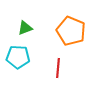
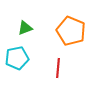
cyan pentagon: moved 1 px left, 1 px down; rotated 15 degrees counterclockwise
